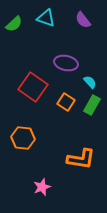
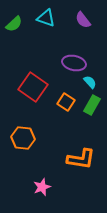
purple ellipse: moved 8 px right
